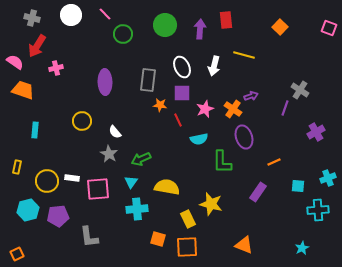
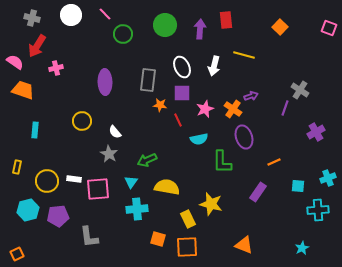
green arrow at (141, 159): moved 6 px right, 1 px down
white rectangle at (72, 178): moved 2 px right, 1 px down
